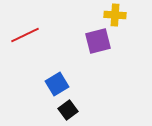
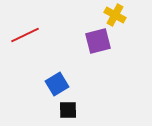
yellow cross: rotated 25 degrees clockwise
black square: rotated 36 degrees clockwise
